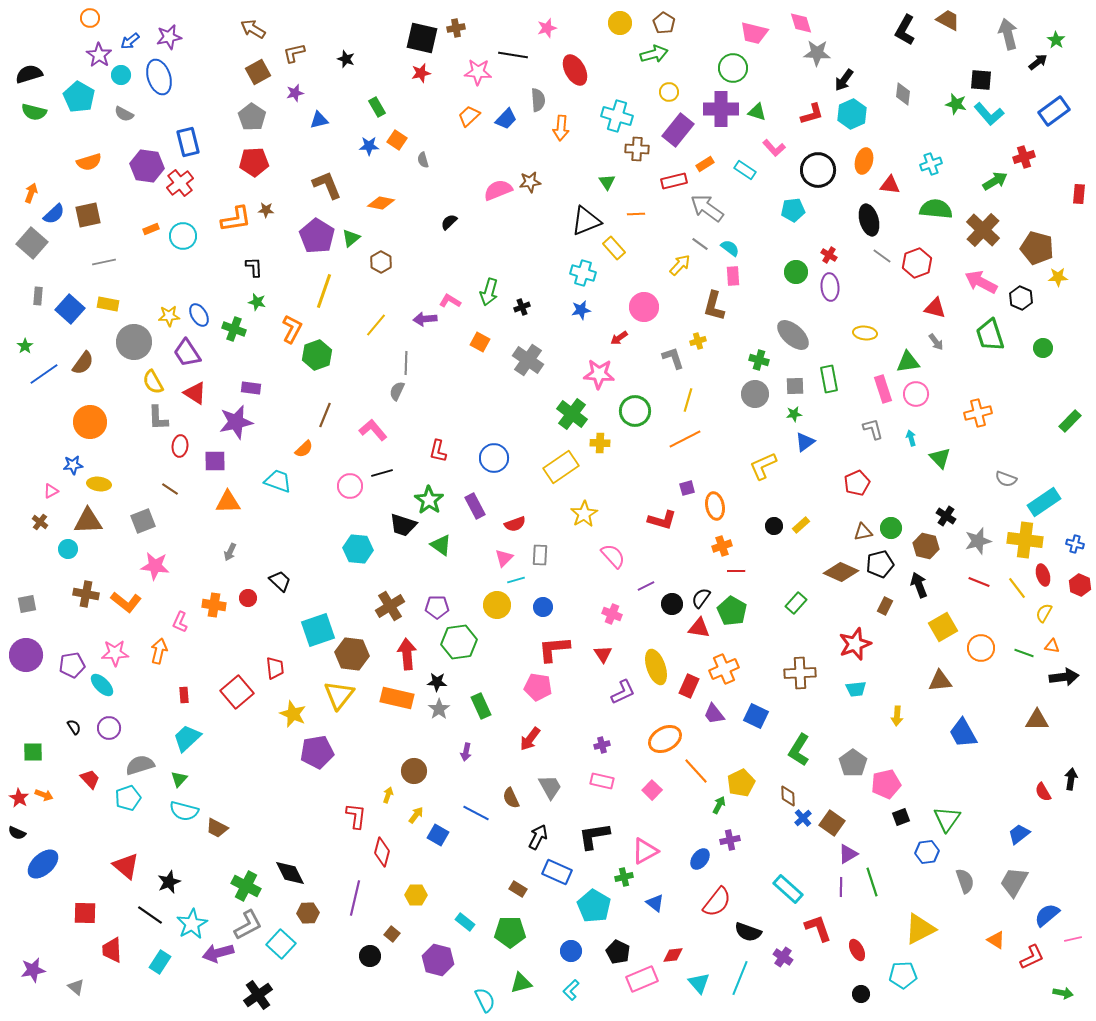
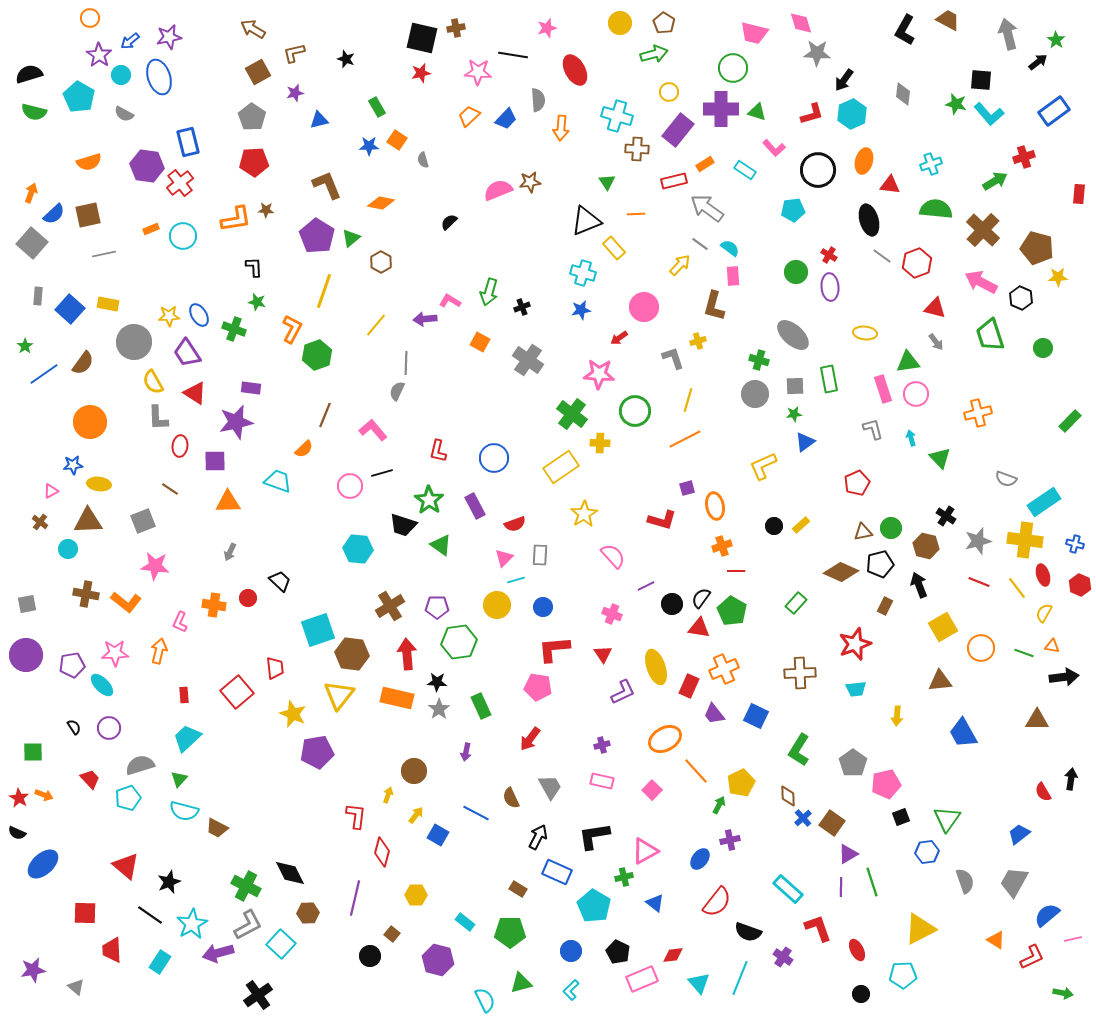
gray line at (104, 262): moved 8 px up
